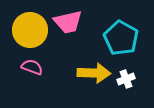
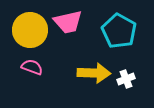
cyan pentagon: moved 2 px left, 7 px up
